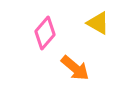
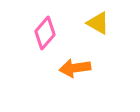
orange arrow: rotated 132 degrees clockwise
